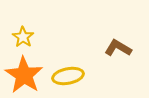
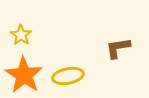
yellow star: moved 2 px left, 2 px up
brown L-shape: rotated 40 degrees counterclockwise
